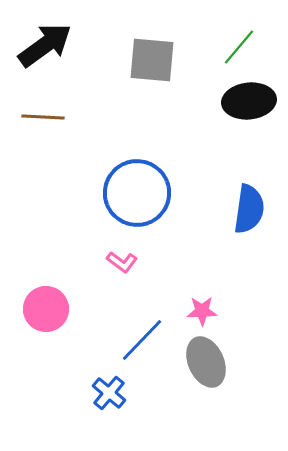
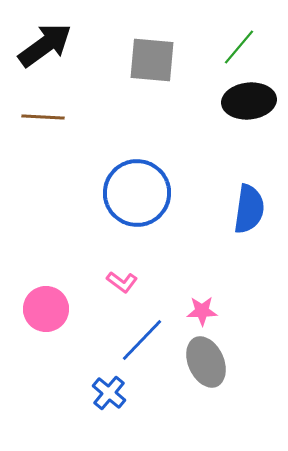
pink L-shape: moved 20 px down
